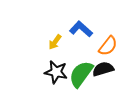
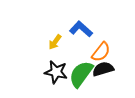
orange semicircle: moved 7 px left, 6 px down
